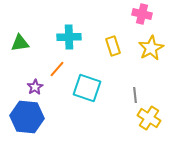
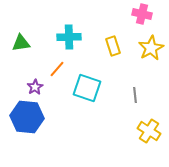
green triangle: moved 1 px right
yellow cross: moved 13 px down
